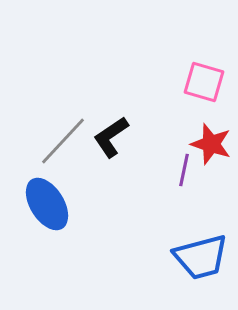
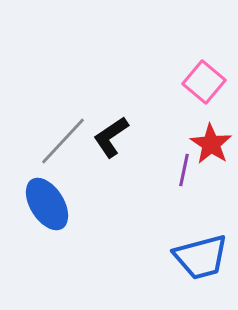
pink square: rotated 24 degrees clockwise
red star: rotated 15 degrees clockwise
